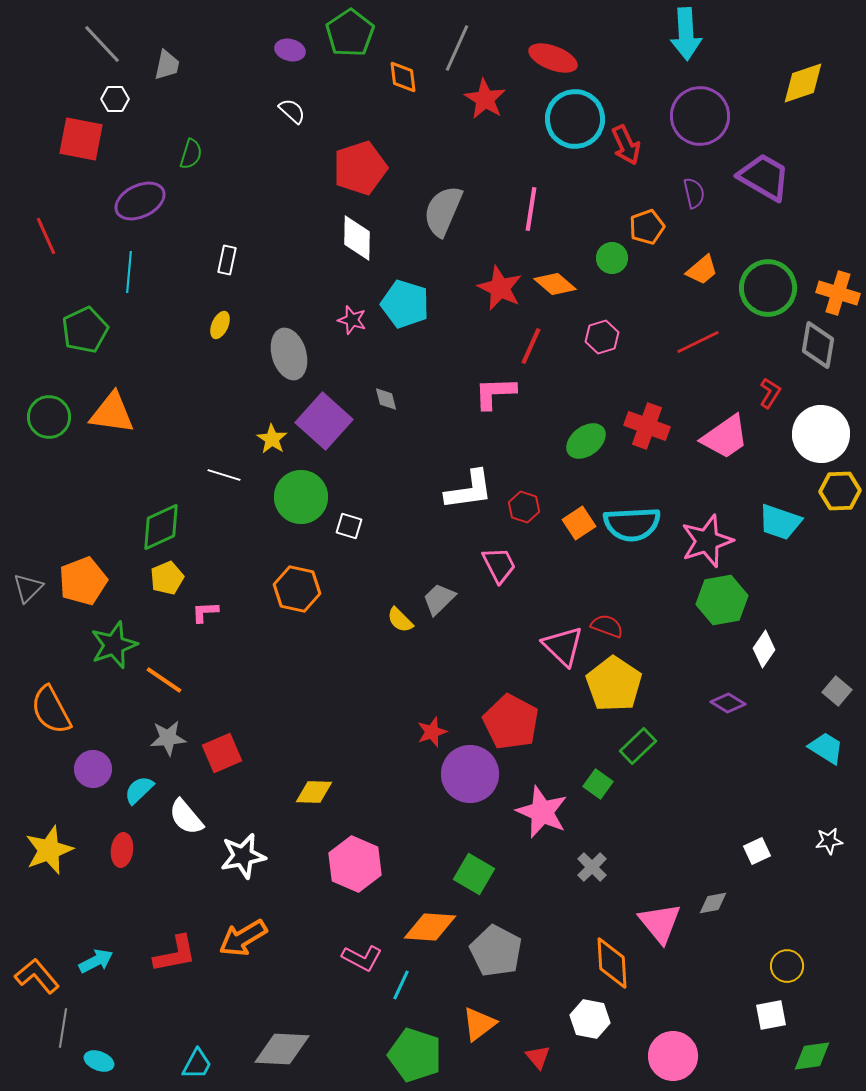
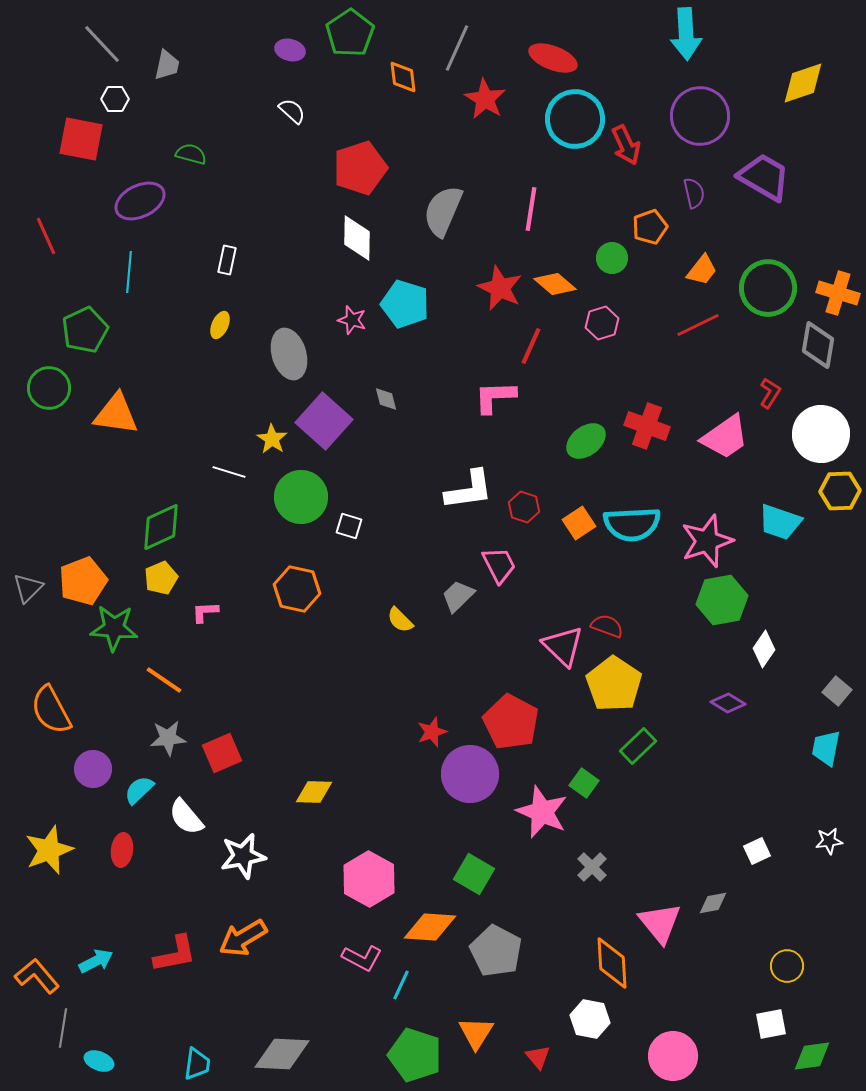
green semicircle at (191, 154): rotated 92 degrees counterclockwise
orange pentagon at (647, 227): moved 3 px right
orange trapezoid at (702, 270): rotated 12 degrees counterclockwise
pink hexagon at (602, 337): moved 14 px up
red line at (698, 342): moved 17 px up
pink L-shape at (495, 393): moved 4 px down
orange triangle at (112, 413): moved 4 px right, 1 px down
green circle at (49, 417): moved 29 px up
white line at (224, 475): moved 5 px right, 3 px up
yellow pentagon at (167, 578): moved 6 px left
gray trapezoid at (439, 599): moved 19 px right, 3 px up
green star at (114, 645): moved 17 px up; rotated 24 degrees clockwise
cyan trapezoid at (826, 748): rotated 111 degrees counterclockwise
green square at (598, 784): moved 14 px left, 1 px up
pink hexagon at (355, 864): moved 14 px right, 15 px down; rotated 6 degrees clockwise
white square at (771, 1015): moved 9 px down
orange triangle at (479, 1024): moved 3 px left, 9 px down; rotated 21 degrees counterclockwise
gray diamond at (282, 1049): moved 5 px down
cyan trapezoid at (197, 1064): rotated 20 degrees counterclockwise
